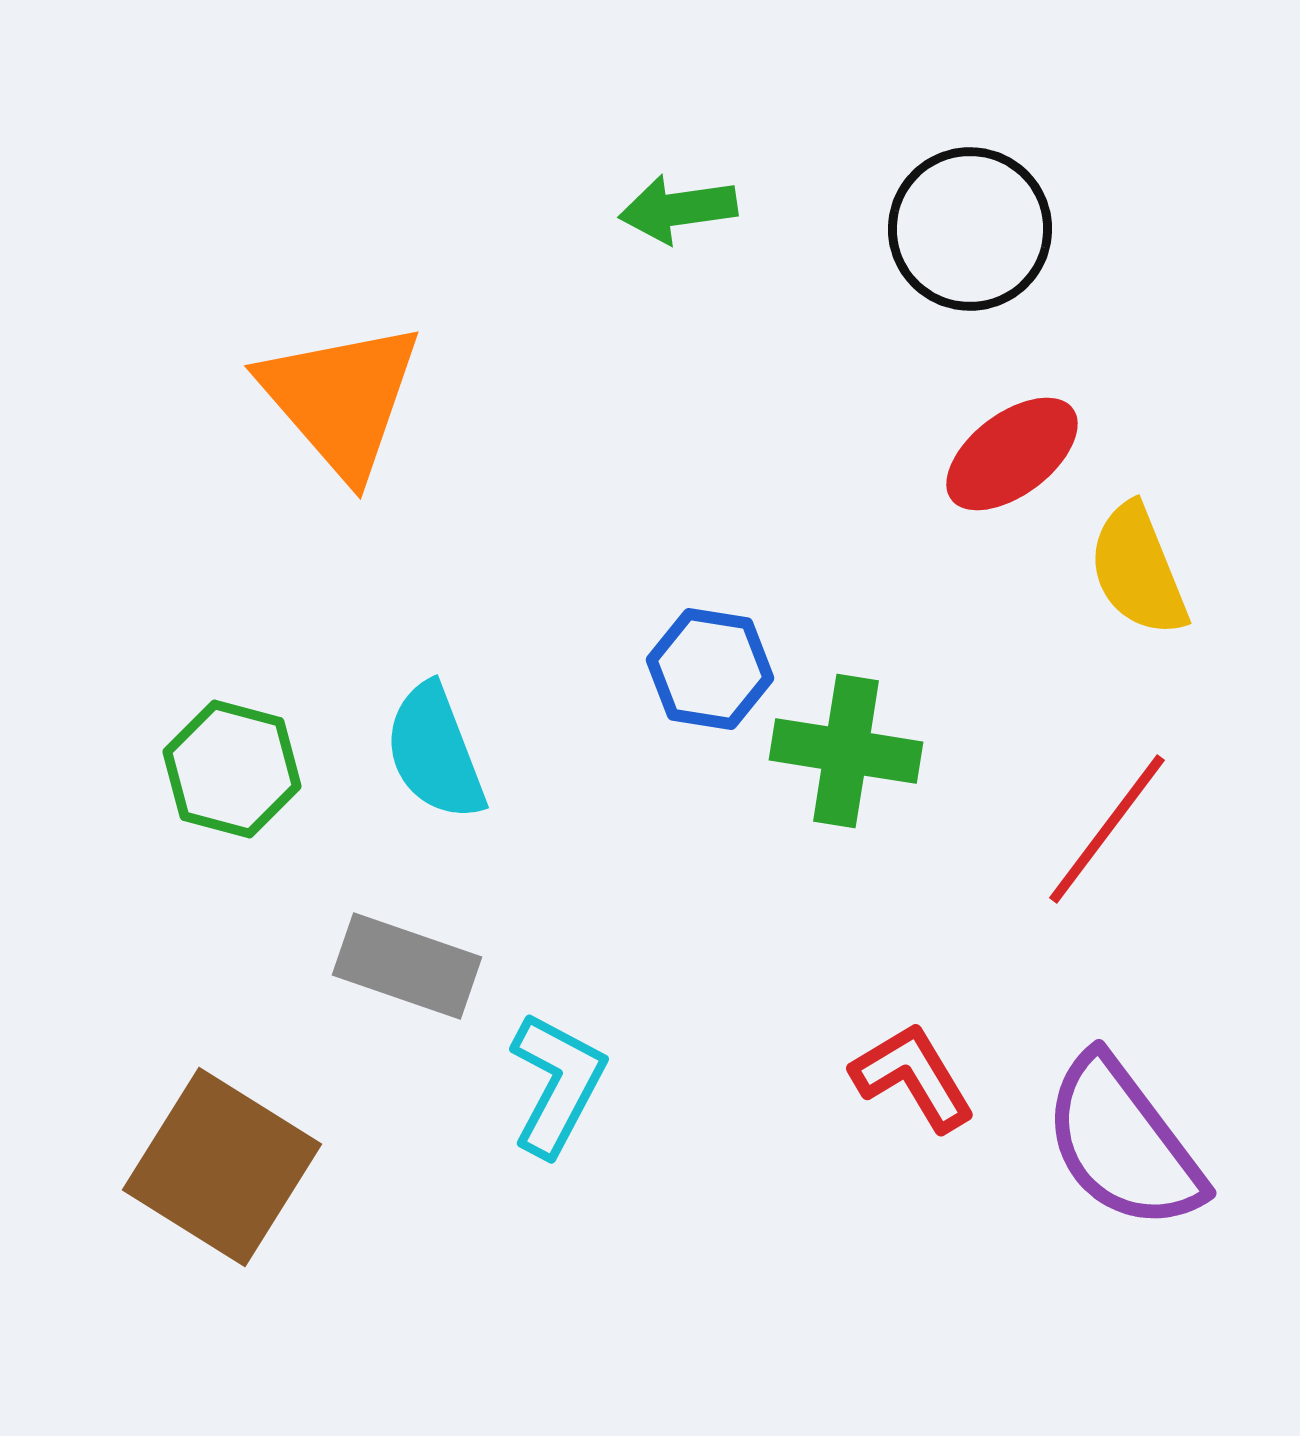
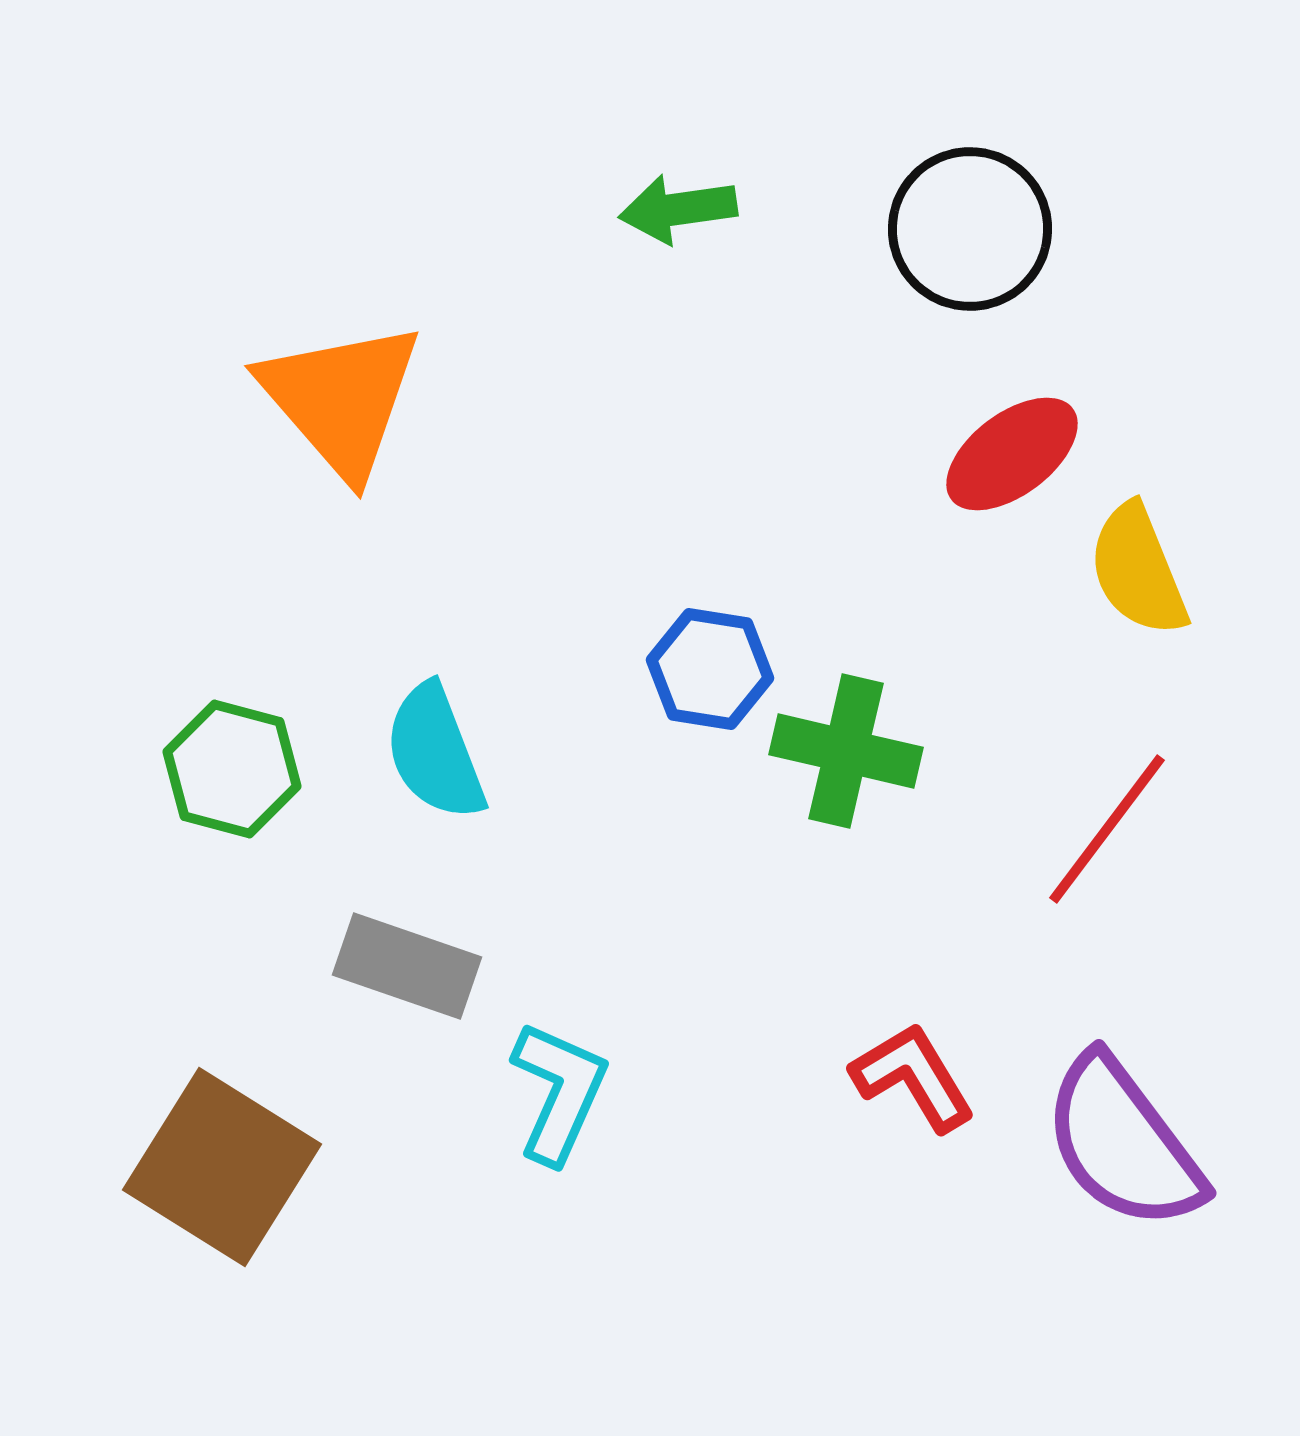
green cross: rotated 4 degrees clockwise
cyan L-shape: moved 2 px right, 8 px down; rotated 4 degrees counterclockwise
